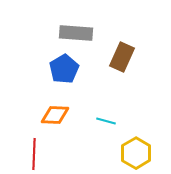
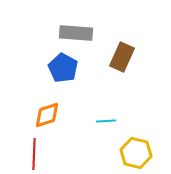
blue pentagon: moved 1 px left, 1 px up; rotated 12 degrees counterclockwise
orange diamond: moved 8 px left; rotated 20 degrees counterclockwise
cyan line: rotated 18 degrees counterclockwise
yellow hexagon: rotated 16 degrees counterclockwise
